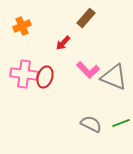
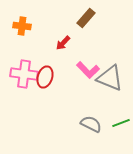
orange cross: rotated 30 degrees clockwise
gray triangle: moved 4 px left, 1 px down
